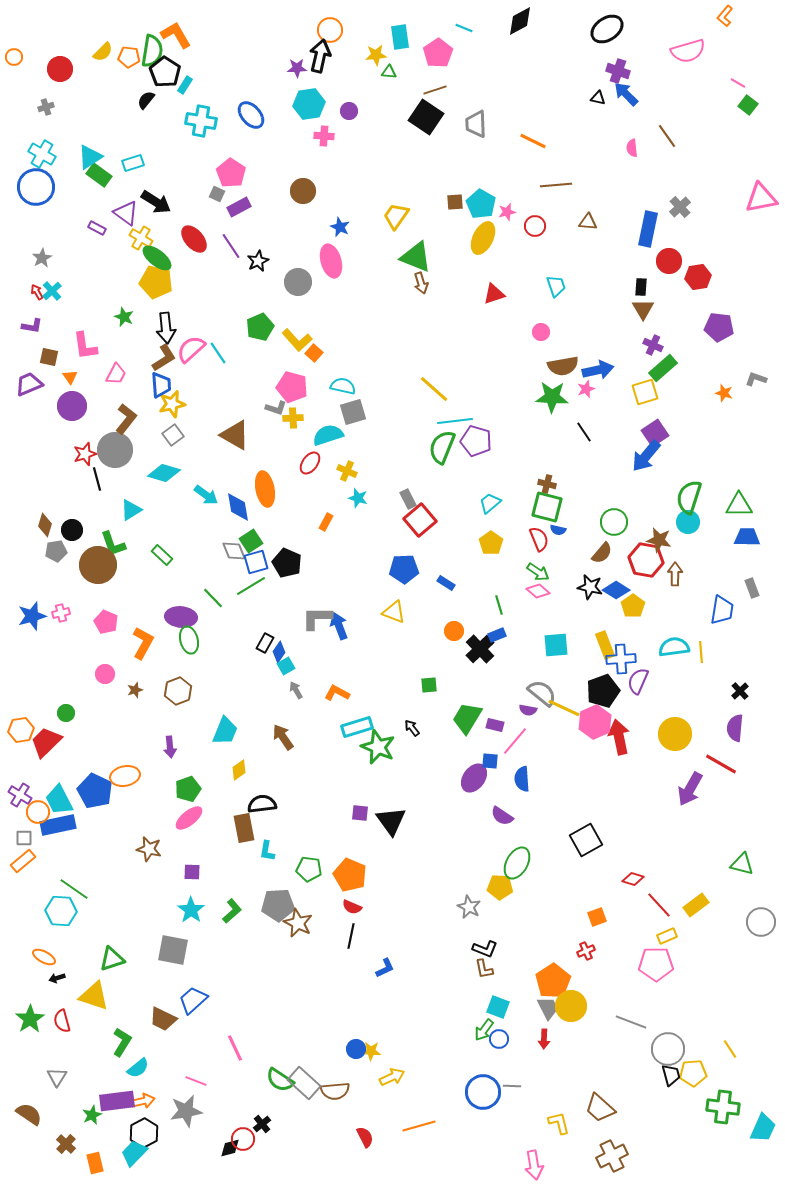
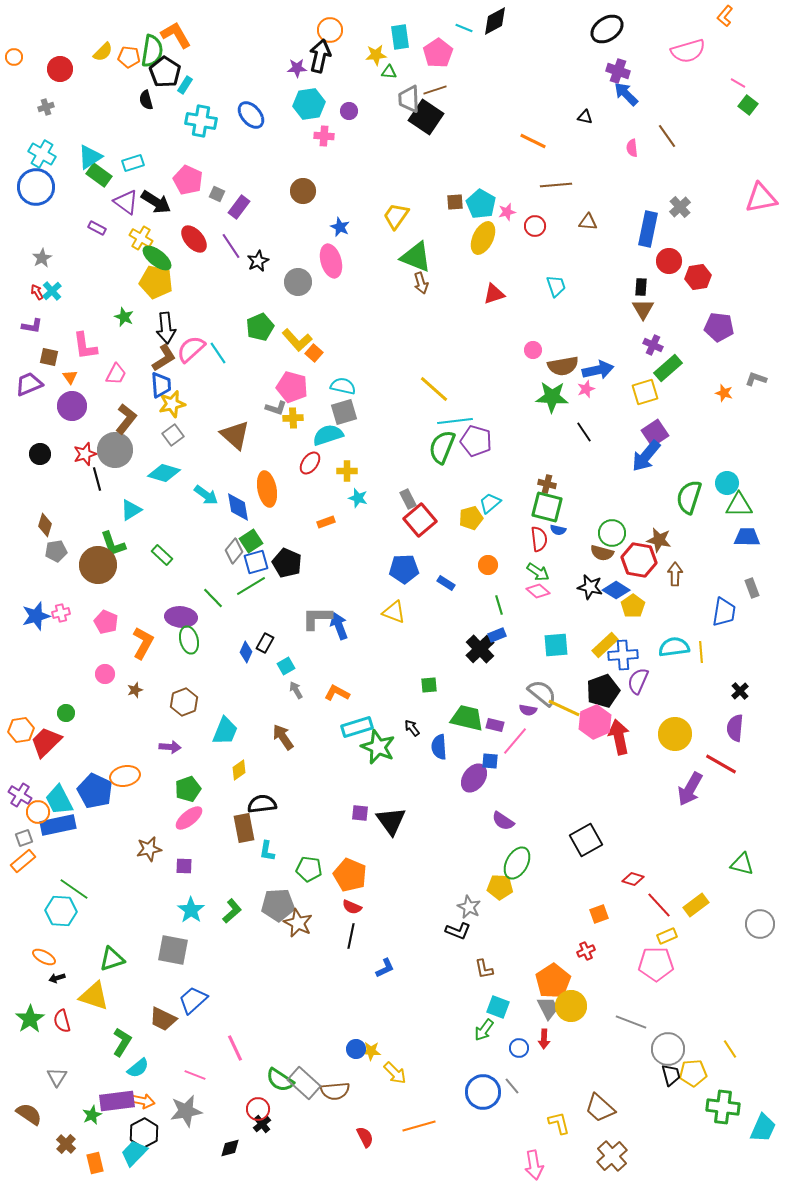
black diamond at (520, 21): moved 25 px left
black triangle at (598, 98): moved 13 px left, 19 px down
black semicircle at (146, 100): rotated 54 degrees counterclockwise
gray trapezoid at (476, 124): moved 67 px left, 25 px up
pink pentagon at (231, 173): moved 43 px left, 7 px down; rotated 8 degrees counterclockwise
purple rectangle at (239, 207): rotated 25 degrees counterclockwise
purple triangle at (126, 213): moved 11 px up
pink circle at (541, 332): moved 8 px left, 18 px down
green rectangle at (663, 368): moved 5 px right
gray square at (353, 412): moved 9 px left
brown triangle at (235, 435): rotated 12 degrees clockwise
yellow cross at (347, 471): rotated 24 degrees counterclockwise
orange ellipse at (265, 489): moved 2 px right
orange rectangle at (326, 522): rotated 42 degrees clockwise
green circle at (614, 522): moved 2 px left, 11 px down
cyan circle at (688, 522): moved 39 px right, 39 px up
black circle at (72, 530): moved 32 px left, 76 px up
red semicircle at (539, 539): rotated 15 degrees clockwise
yellow pentagon at (491, 543): moved 20 px left, 25 px up; rotated 20 degrees clockwise
gray diamond at (234, 551): rotated 60 degrees clockwise
brown semicircle at (602, 553): rotated 65 degrees clockwise
red hexagon at (646, 560): moved 7 px left
blue trapezoid at (722, 610): moved 2 px right, 2 px down
blue star at (32, 616): moved 4 px right
orange circle at (454, 631): moved 34 px right, 66 px up
yellow rectangle at (605, 645): rotated 68 degrees clockwise
blue diamond at (279, 652): moved 33 px left; rotated 10 degrees counterclockwise
blue cross at (621, 659): moved 2 px right, 4 px up
brown hexagon at (178, 691): moved 6 px right, 11 px down
green trapezoid at (467, 718): rotated 72 degrees clockwise
purple arrow at (170, 747): rotated 80 degrees counterclockwise
blue semicircle at (522, 779): moved 83 px left, 32 px up
purple semicircle at (502, 816): moved 1 px right, 5 px down
gray square at (24, 838): rotated 18 degrees counterclockwise
brown star at (149, 849): rotated 25 degrees counterclockwise
purple square at (192, 872): moved 8 px left, 6 px up
orange square at (597, 917): moved 2 px right, 3 px up
gray circle at (761, 922): moved 1 px left, 2 px down
black L-shape at (485, 949): moved 27 px left, 18 px up
blue circle at (499, 1039): moved 20 px right, 9 px down
yellow arrow at (392, 1077): moved 3 px right, 4 px up; rotated 70 degrees clockwise
pink line at (196, 1081): moved 1 px left, 6 px up
gray line at (512, 1086): rotated 48 degrees clockwise
orange arrow at (143, 1101): rotated 25 degrees clockwise
red circle at (243, 1139): moved 15 px right, 30 px up
brown cross at (612, 1156): rotated 16 degrees counterclockwise
